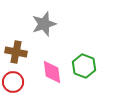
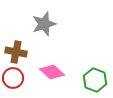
green hexagon: moved 11 px right, 14 px down
pink diamond: rotated 40 degrees counterclockwise
red circle: moved 4 px up
